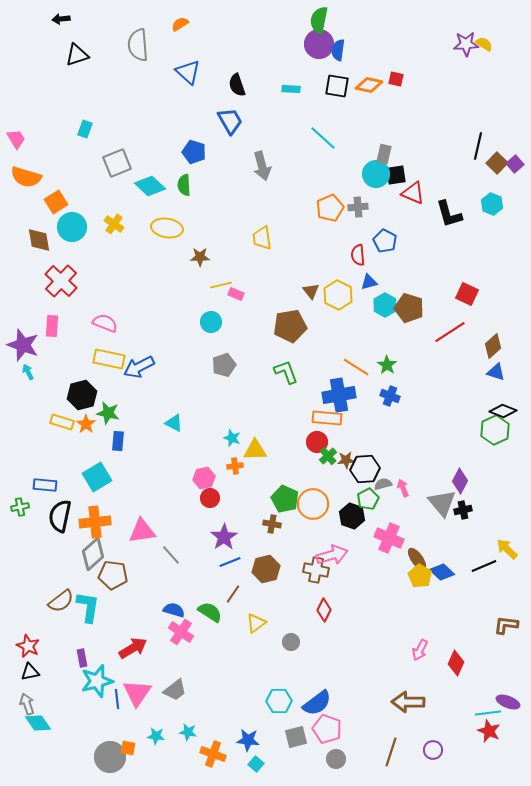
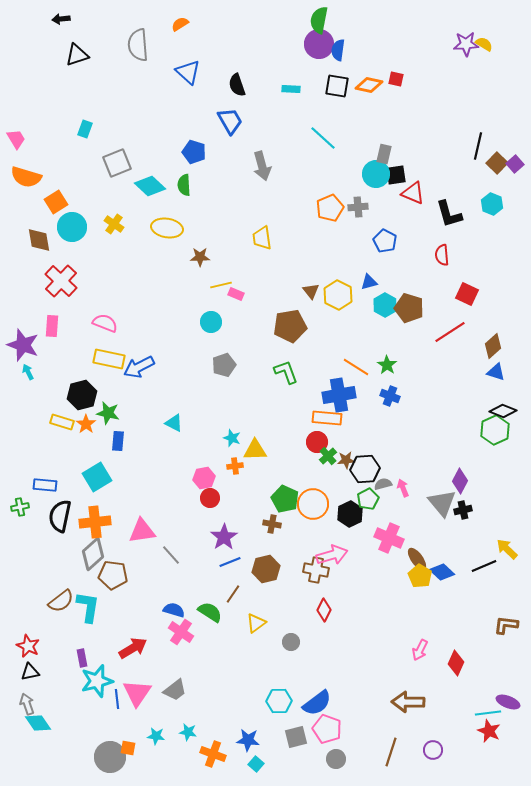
red semicircle at (358, 255): moved 84 px right
black hexagon at (352, 516): moved 2 px left, 2 px up; rotated 15 degrees clockwise
